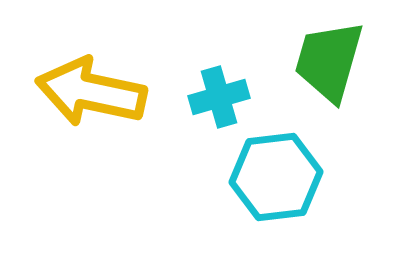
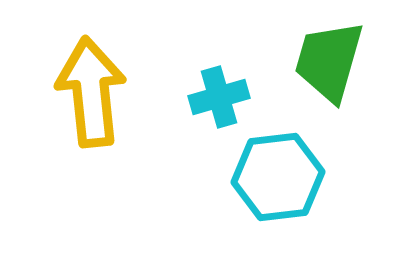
yellow arrow: rotated 72 degrees clockwise
cyan hexagon: moved 2 px right
